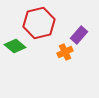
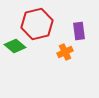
red hexagon: moved 2 px left, 1 px down
purple rectangle: moved 4 px up; rotated 48 degrees counterclockwise
